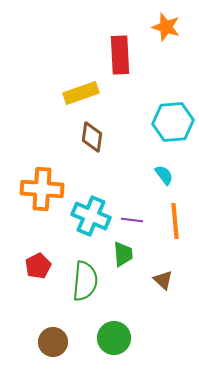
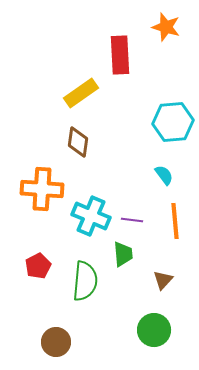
yellow rectangle: rotated 16 degrees counterclockwise
brown diamond: moved 14 px left, 5 px down
brown triangle: rotated 30 degrees clockwise
green circle: moved 40 px right, 8 px up
brown circle: moved 3 px right
